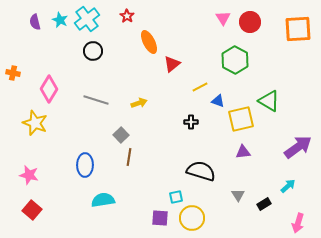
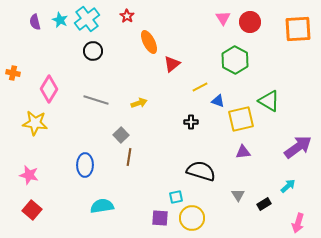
yellow star: rotated 15 degrees counterclockwise
cyan semicircle: moved 1 px left, 6 px down
